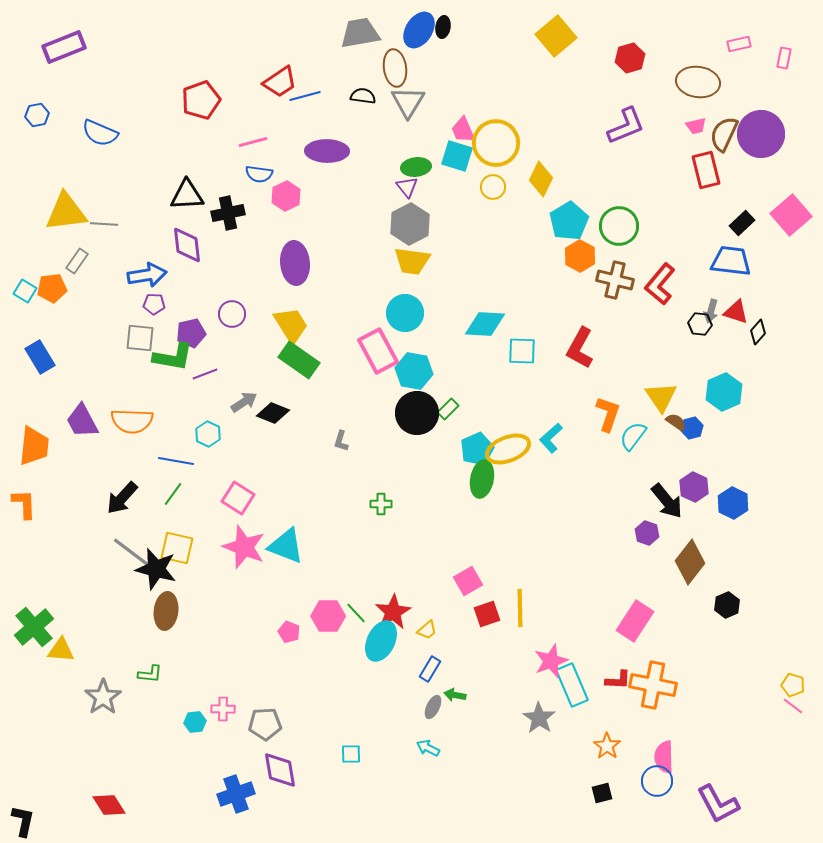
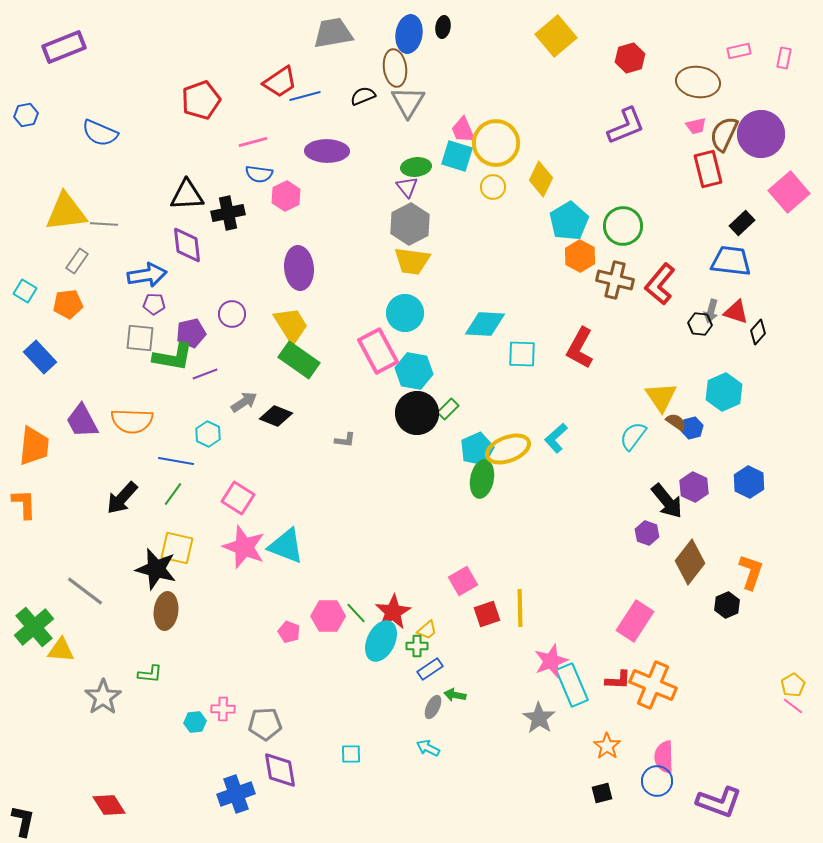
blue ellipse at (419, 30): moved 10 px left, 4 px down; rotated 24 degrees counterclockwise
gray trapezoid at (360, 33): moved 27 px left
pink rectangle at (739, 44): moved 7 px down
black semicircle at (363, 96): rotated 30 degrees counterclockwise
blue hexagon at (37, 115): moved 11 px left
red rectangle at (706, 170): moved 2 px right, 1 px up
pink square at (791, 215): moved 2 px left, 23 px up
green circle at (619, 226): moved 4 px right
purple ellipse at (295, 263): moved 4 px right, 5 px down
orange pentagon at (52, 288): moved 16 px right, 16 px down
cyan square at (522, 351): moved 3 px down
blue rectangle at (40, 357): rotated 12 degrees counterclockwise
black diamond at (273, 413): moved 3 px right, 3 px down
orange L-shape at (608, 414): moved 143 px right, 158 px down
cyan L-shape at (551, 438): moved 5 px right
gray L-shape at (341, 441): moved 4 px right, 1 px up; rotated 100 degrees counterclockwise
blue hexagon at (733, 503): moved 16 px right, 21 px up
green cross at (381, 504): moved 36 px right, 142 px down
gray line at (131, 552): moved 46 px left, 39 px down
pink square at (468, 581): moved 5 px left
blue rectangle at (430, 669): rotated 25 degrees clockwise
orange cross at (653, 685): rotated 12 degrees clockwise
yellow pentagon at (793, 685): rotated 25 degrees clockwise
purple L-shape at (718, 804): moved 1 px right, 2 px up; rotated 42 degrees counterclockwise
